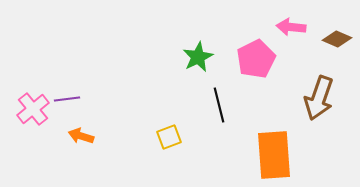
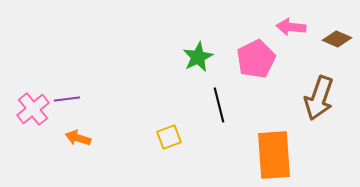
orange arrow: moved 3 px left, 2 px down
